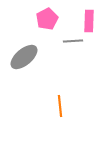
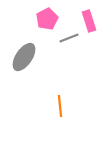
pink rectangle: rotated 20 degrees counterclockwise
gray line: moved 4 px left, 3 px up; rotated 18 degrees counterclockwise
gray ellipse: rotated 16 degrees counterclockwise
